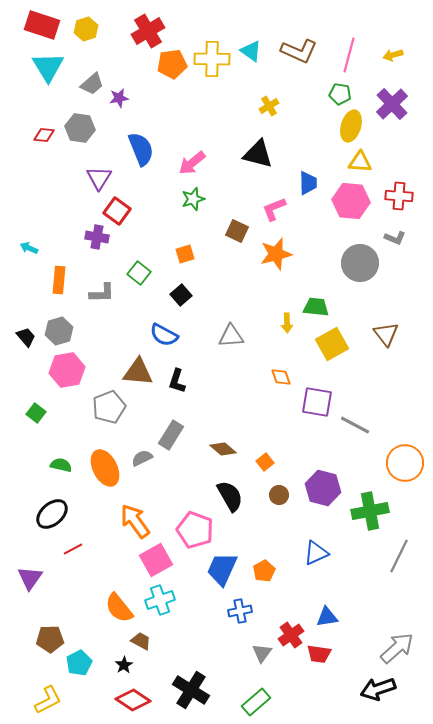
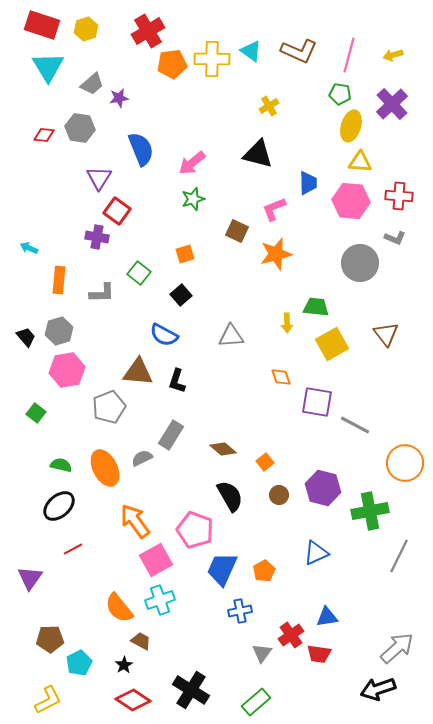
black ellipse at (52, 514): moved 7 px right, 8 px up
